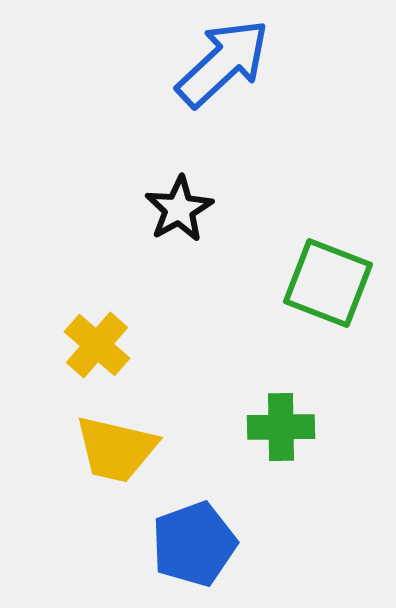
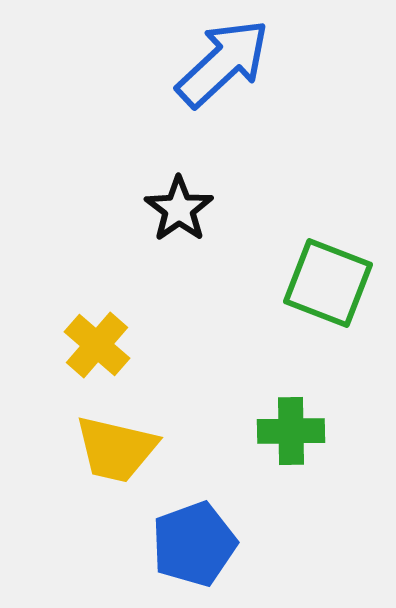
black star: rotated 6 degrees counterclockwise
green cross: moved 10 px right, 4 px down
